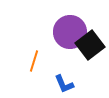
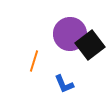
purple circle: moved 2 px down
